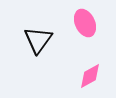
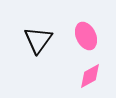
pink ellipse: moved 1 px right, 13 px down
